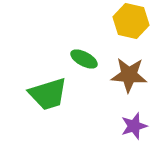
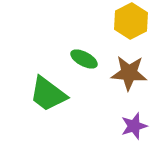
yellow hexagon: rotated 20 degrees clockwise
brown star: moved 2 px up
green trapezoid: rotated 54 degrees clockwise
